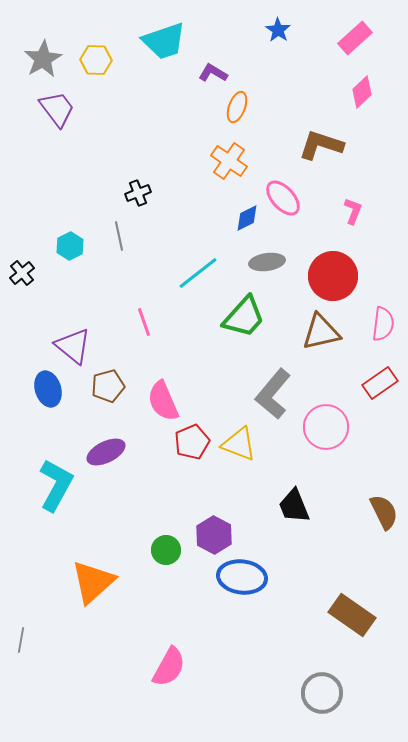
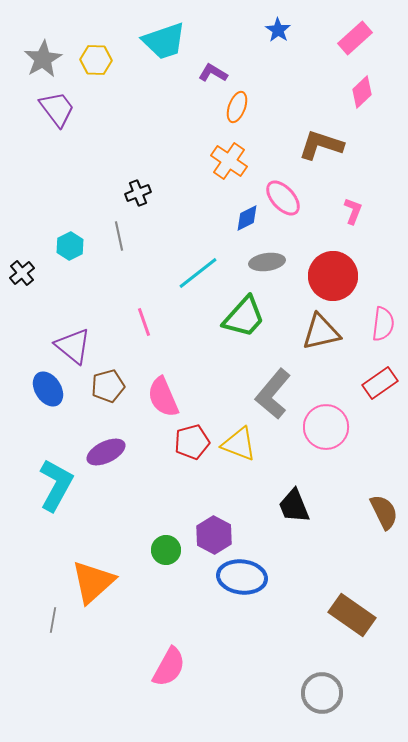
blue ellipse at (48, 389): rotated 16 degrees counterclockwise
pink semicircle at (163, 401): moved 4 px up
red pentagon at (192, 442): rotated 8 degrees clockwise
gray line at (21, 640): moved 32 px right, 20 px up
